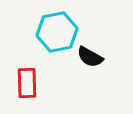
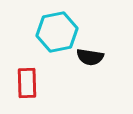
black semicircle: rotated 20 degrees counterclockwise
